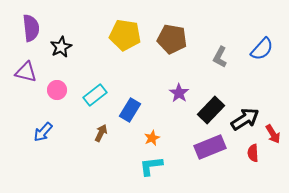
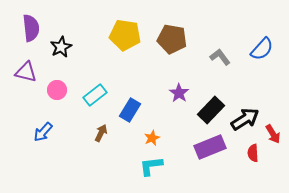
gray L-shape: rotated 115 degrees clockwise
